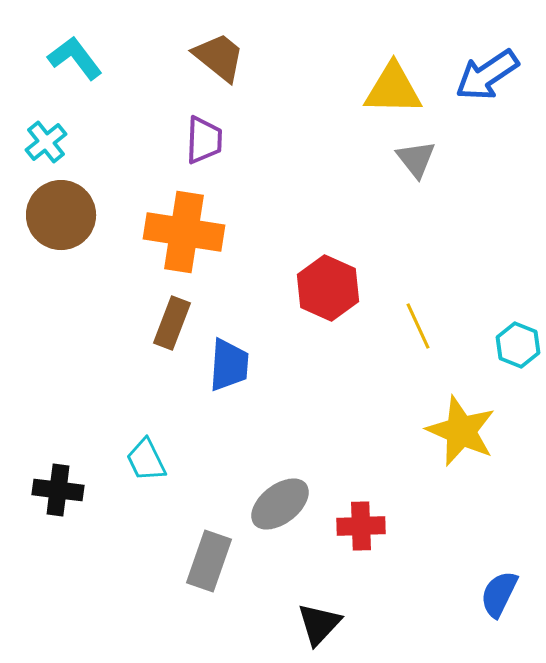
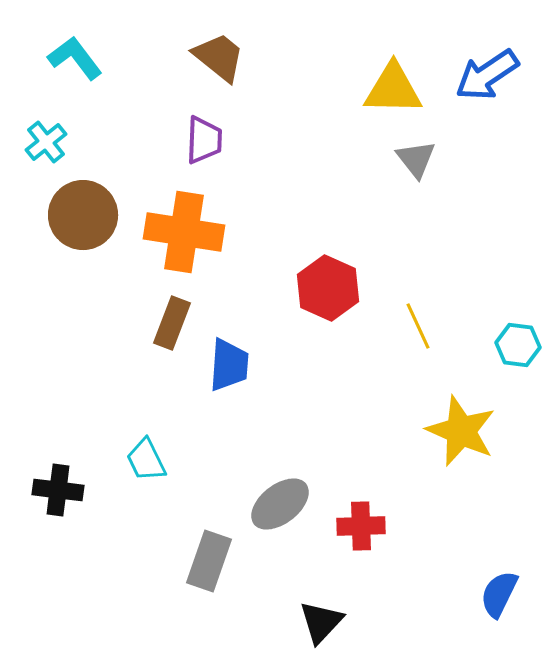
brown circle: moved 22 px right
cyan hexagon: rotated 15 degrees counterclockwise
black triangle: moved 2 px right, 2 px up
